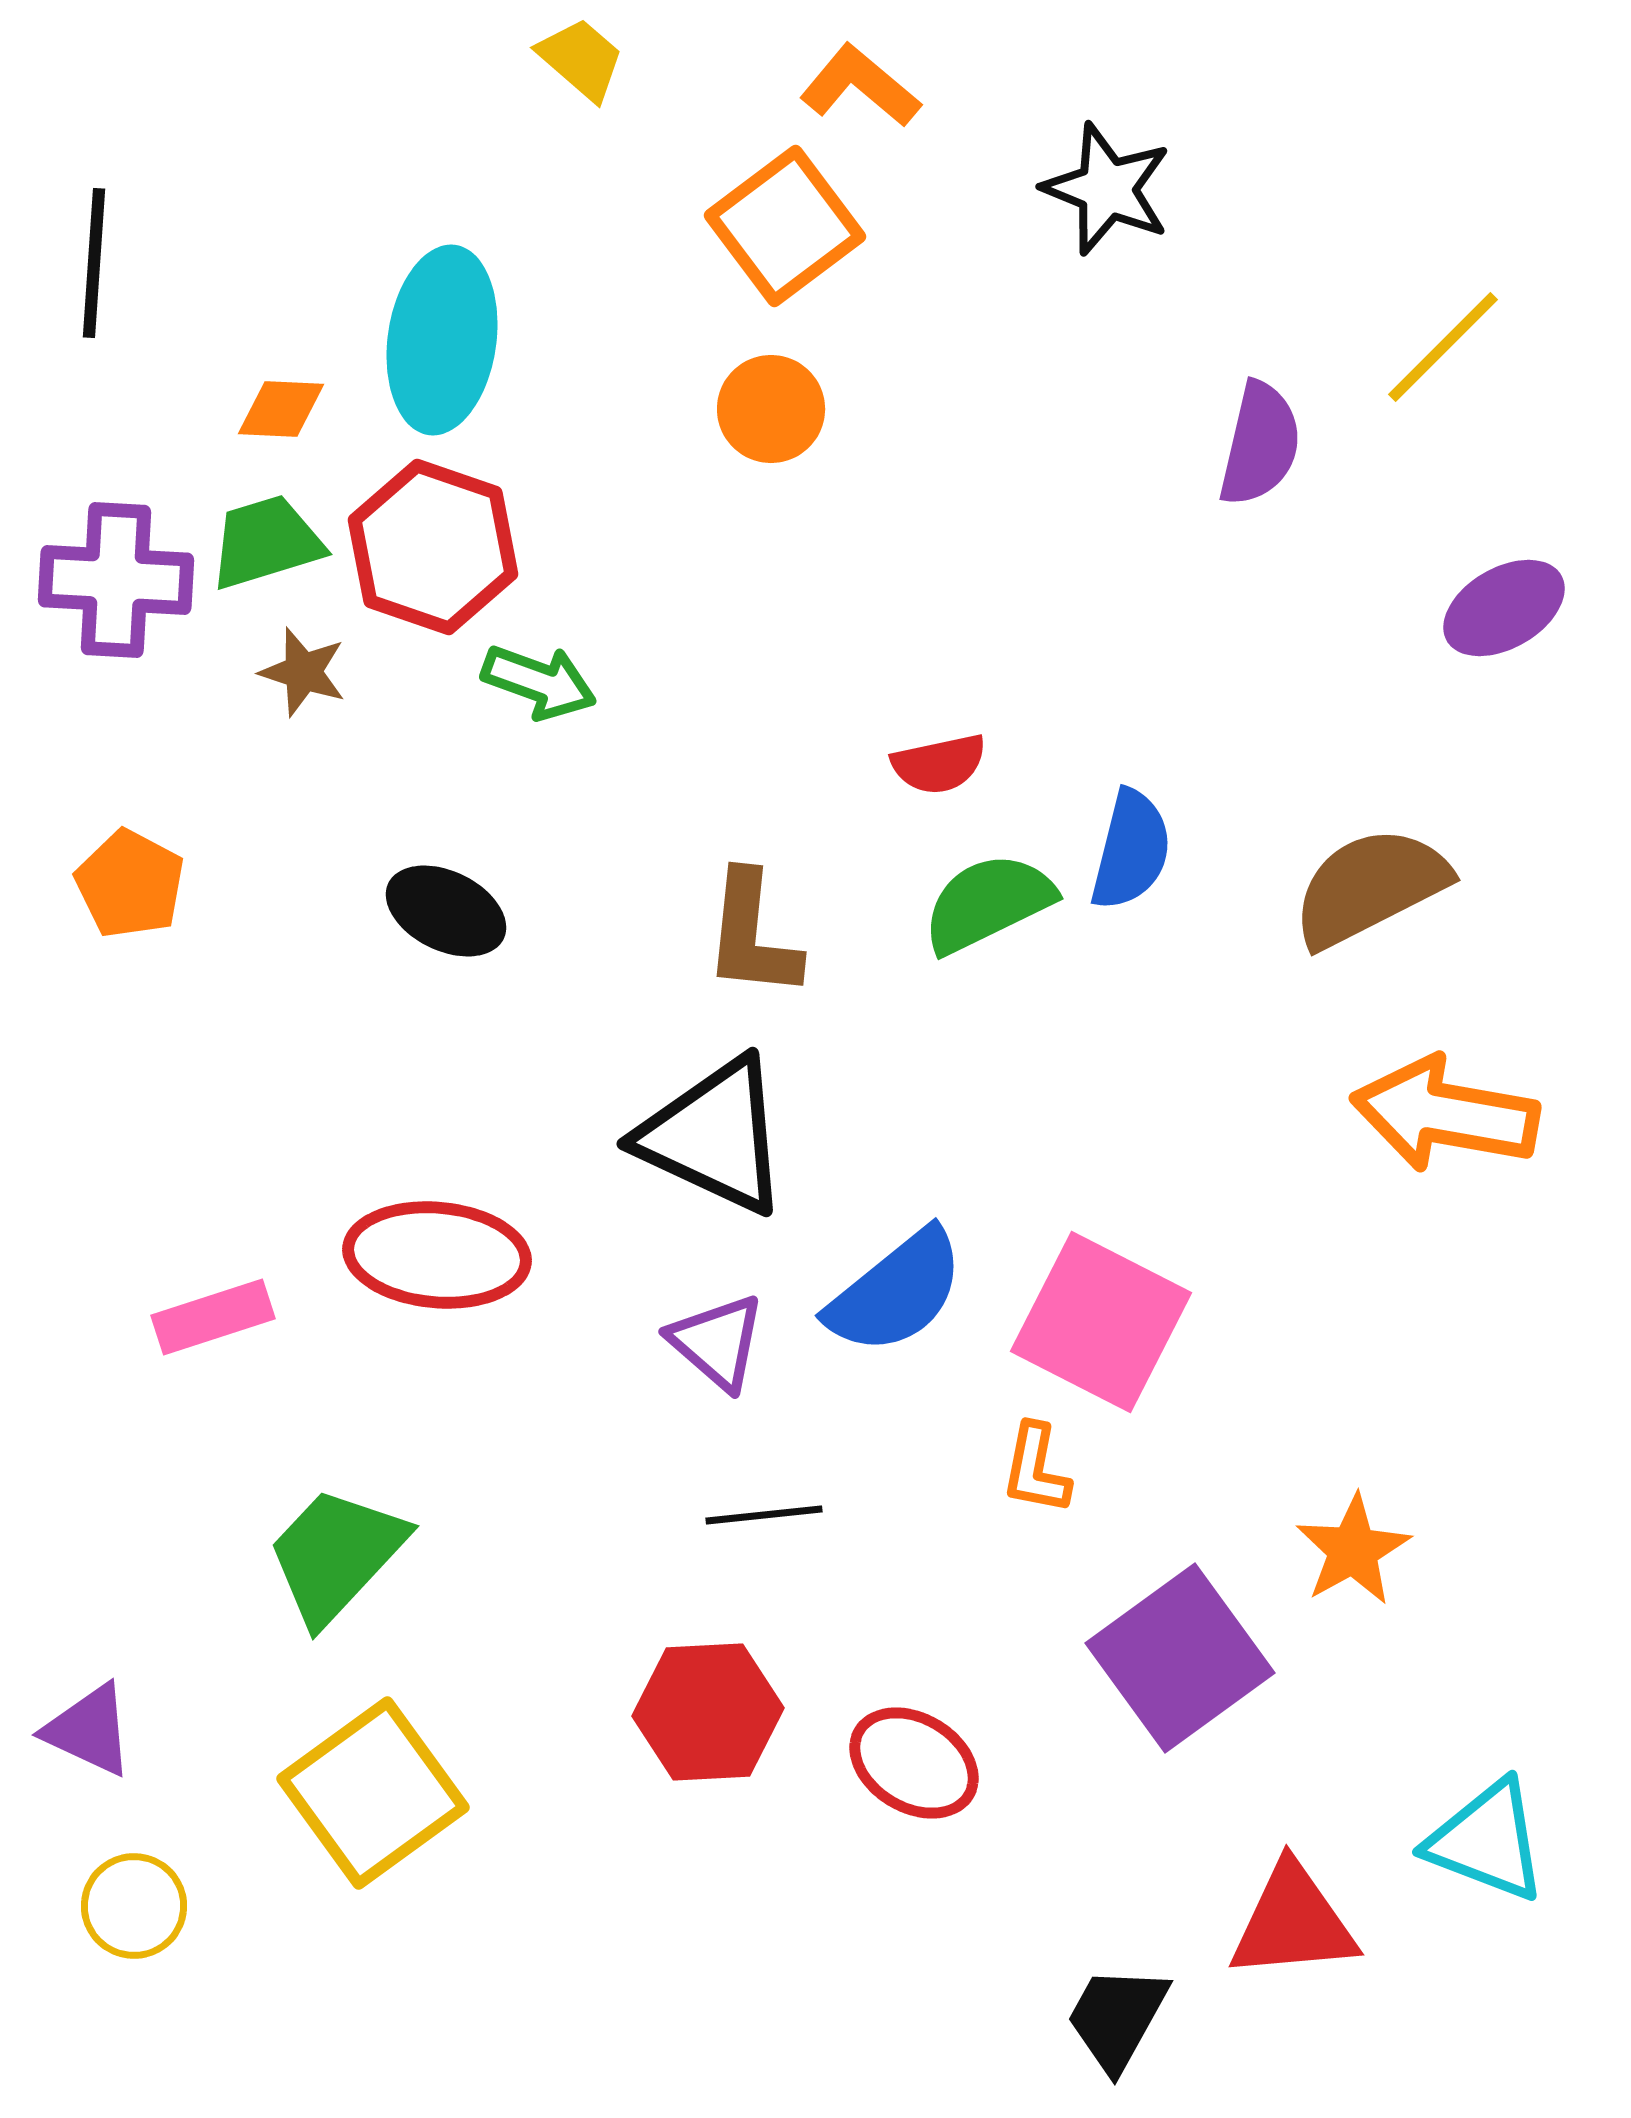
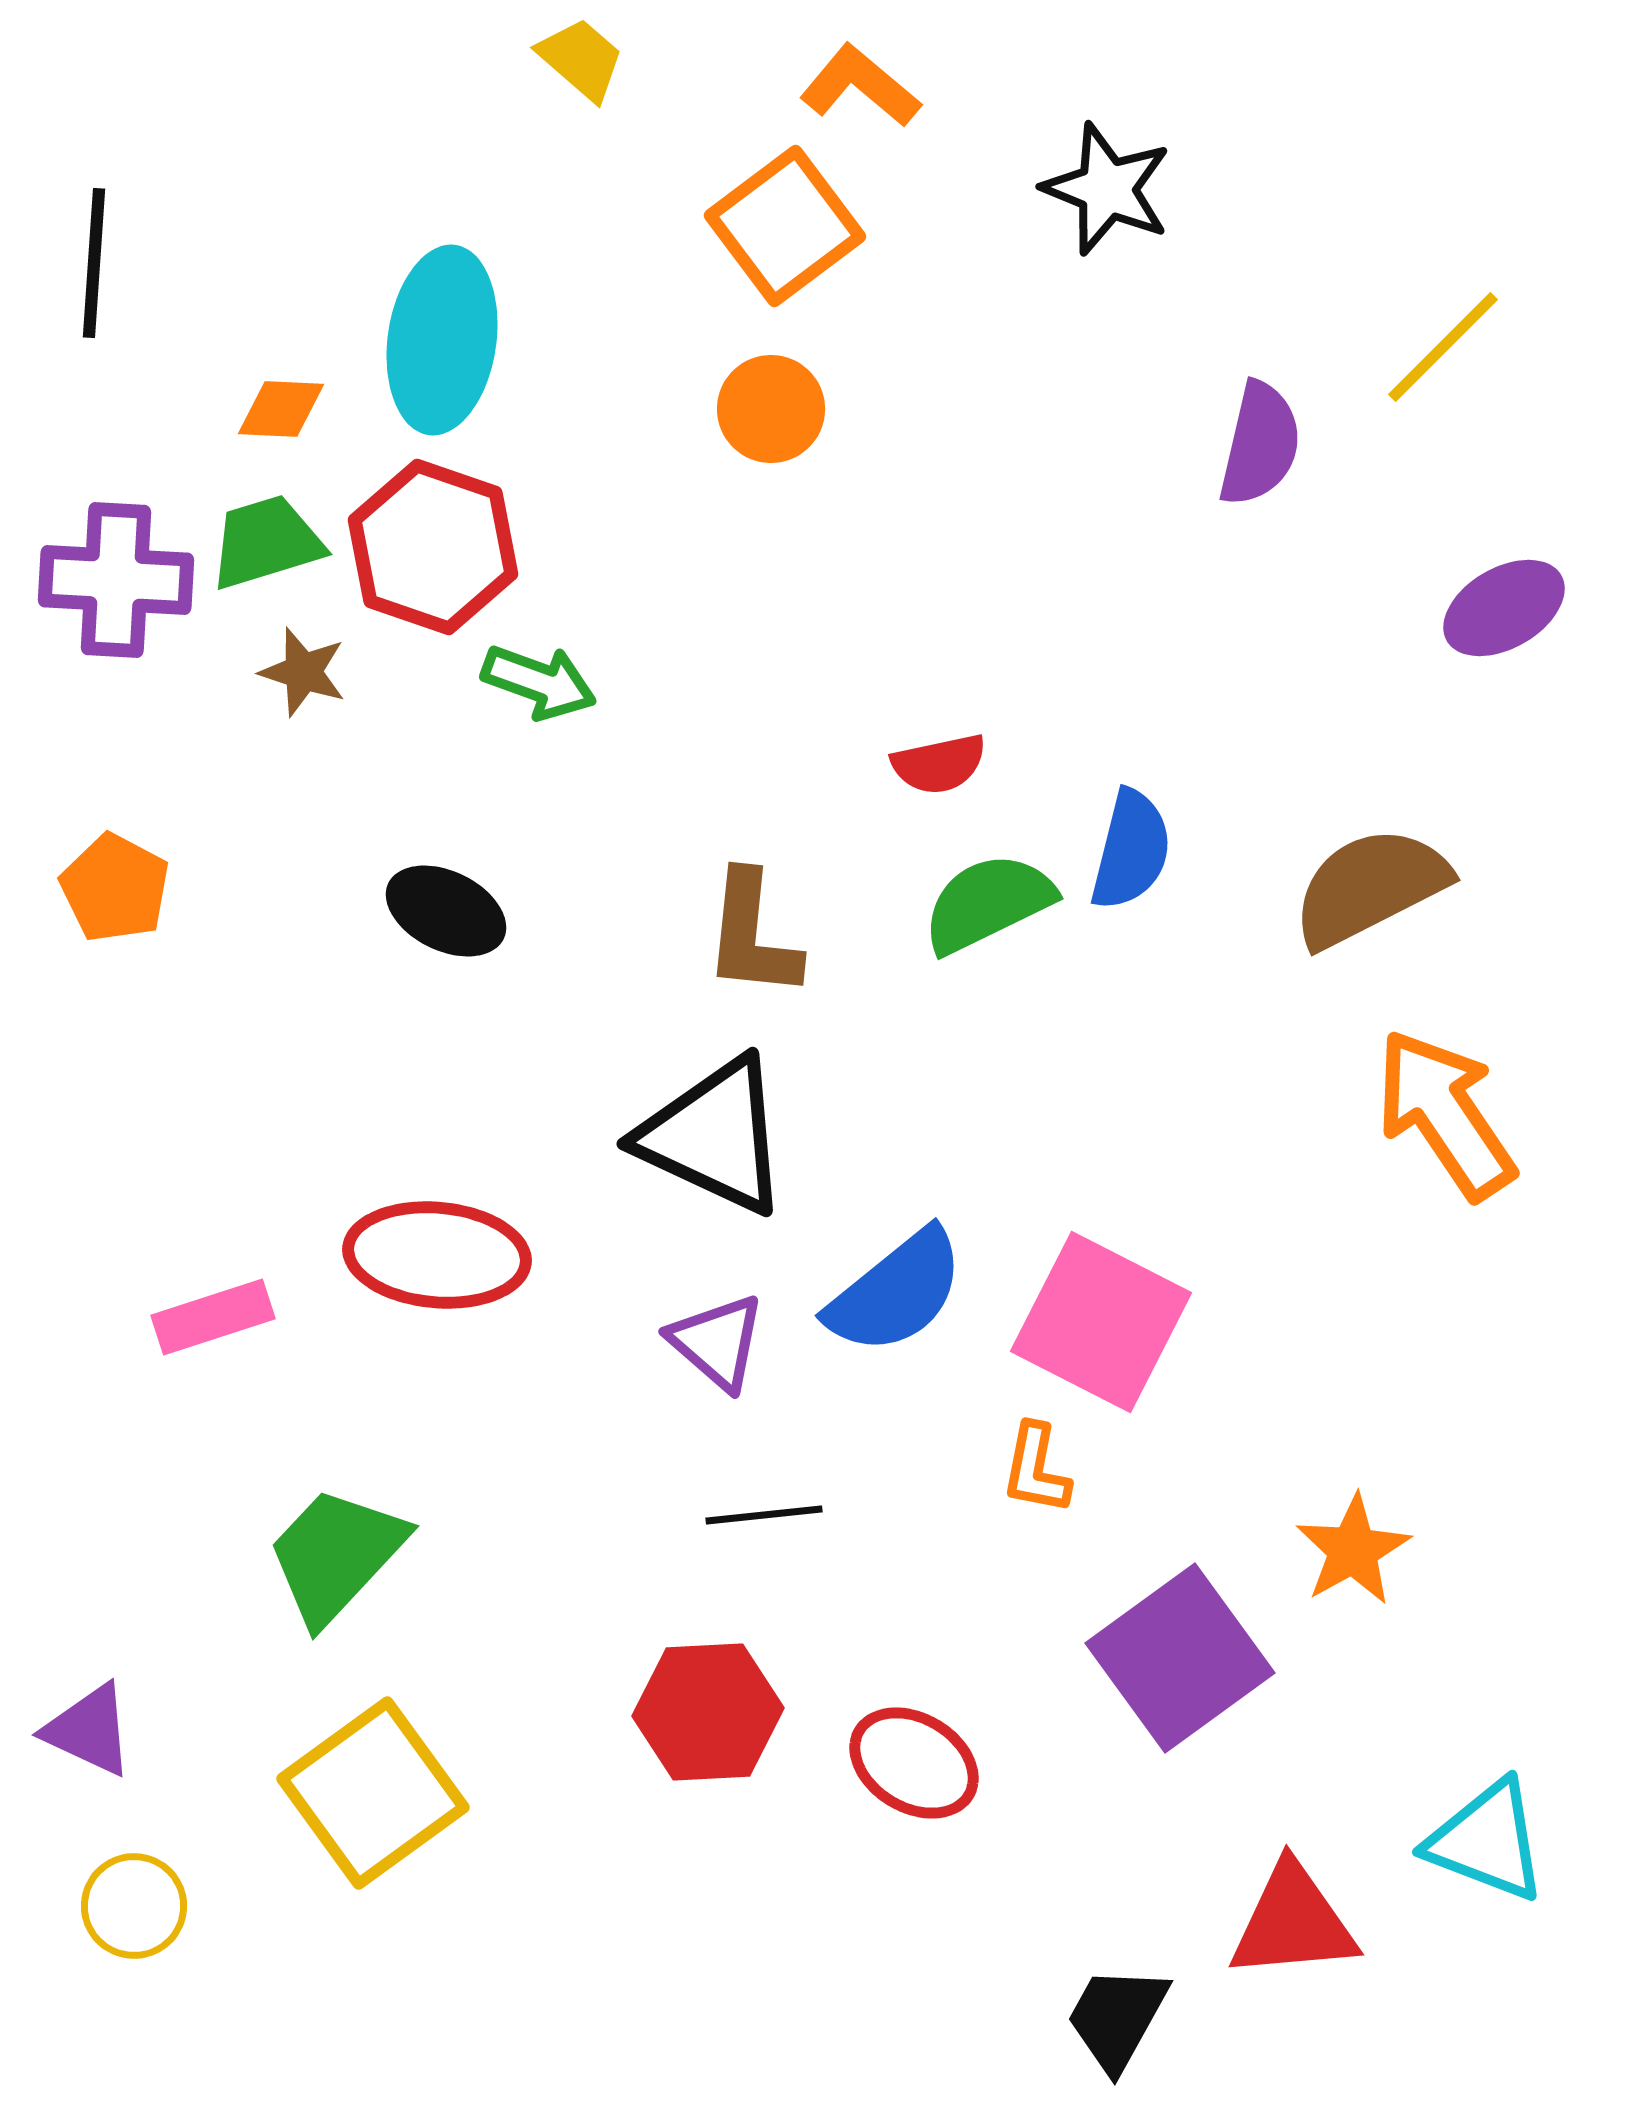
orange pentagon at (130, 884): moved 15 px left, 4 px down
orange arrow at (1445, 1114): rotated 46 degrees clockwise
